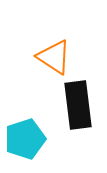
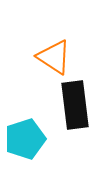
black rectangle: moved 3 px left
